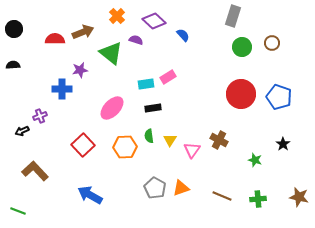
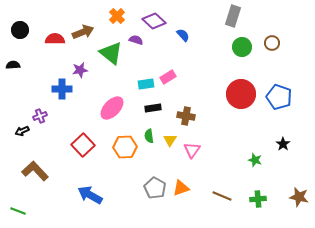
black circle: moved 6 px right, 1 px down
brown cross: moved 33 px left, 24 px up; rotated 18 degrees counterclockwise
